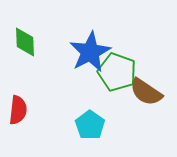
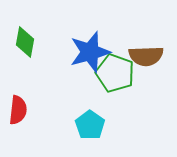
green diamond: rotated 12 degrees clockwise
blue star: rotated 12 degrees clockwise
green pentagon: moved 2 px left, 1 px down
brown semicircle: moved 36 px up; rotated 36 degrees counterclockwise
